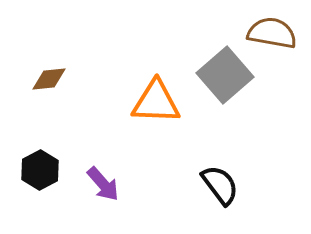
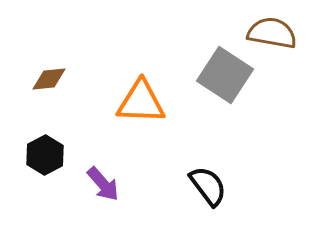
gray square: rotated 16 degrees counterclockwise
orange triangle: moved 15 px left
black hexagon: moved 5 px right, 15 px up
black semicircle: moved 12 px left, 1 px down
